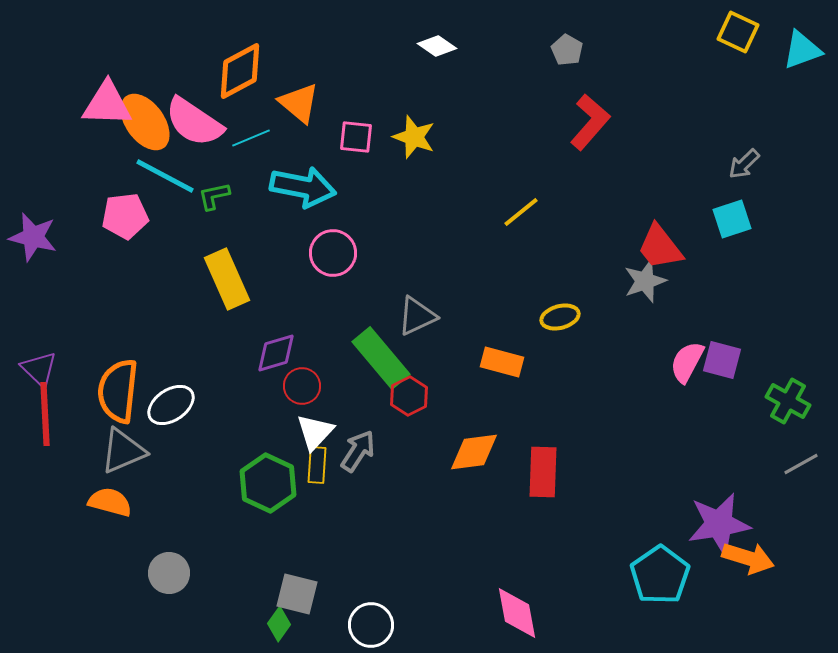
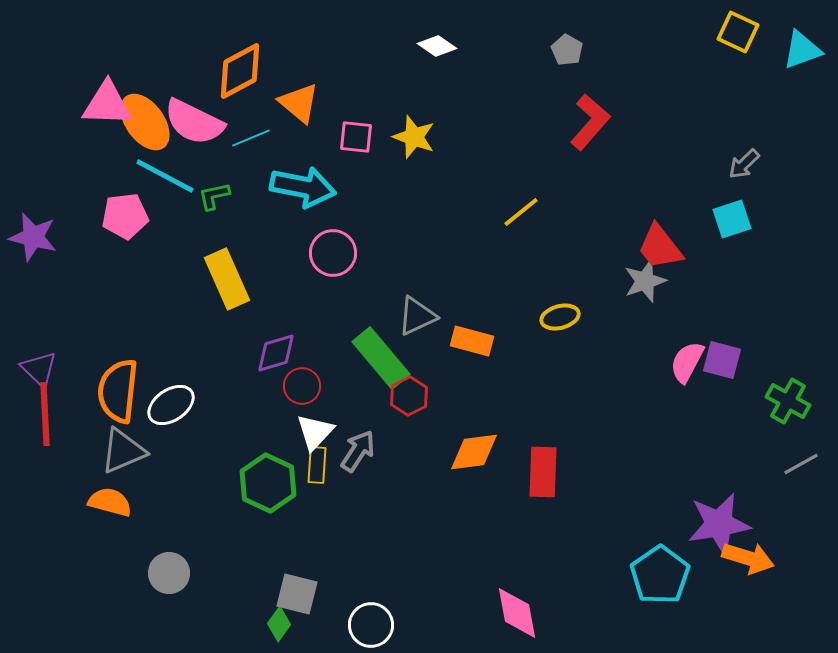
pink semicircle at (194, 122): rotated 8 degrees counterclockwise
orange rectangle at (502, 362): moved 30 px left, 21 px up
